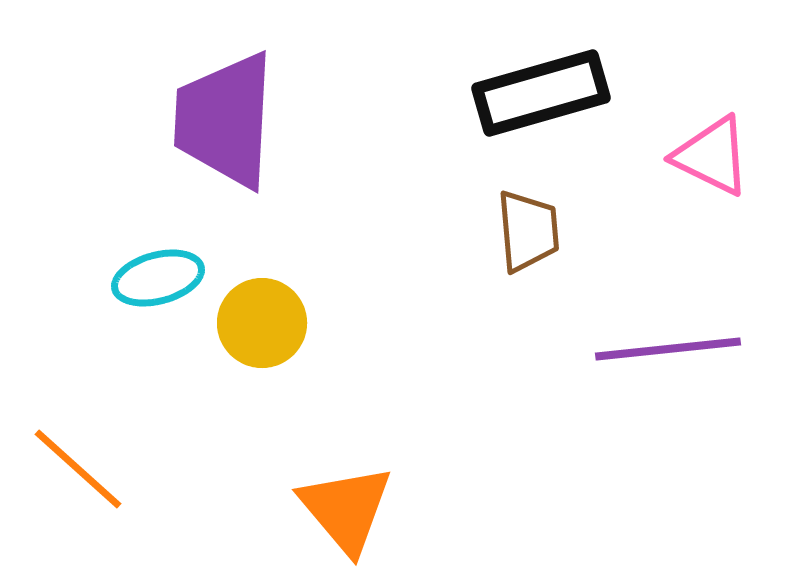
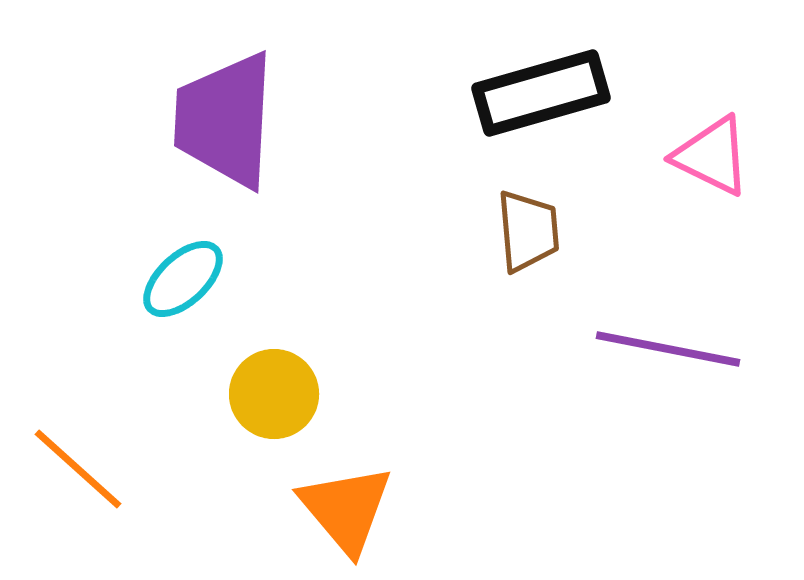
cyan ellipse: moved 25 px right, 1 px down; rotated 28 degrees counterclockwise
yellow circle: moved 12 px right, 71 px down
purple line: rotated 17 degrees clockwise
